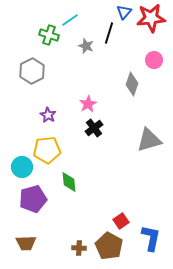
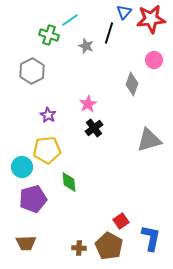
red star: moved 1 px down
